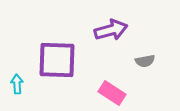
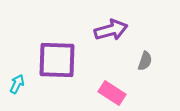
gray semicircle: rotated 60 degrees counterclockwise
cyan arrow: rotated 30 degrees clockwise
